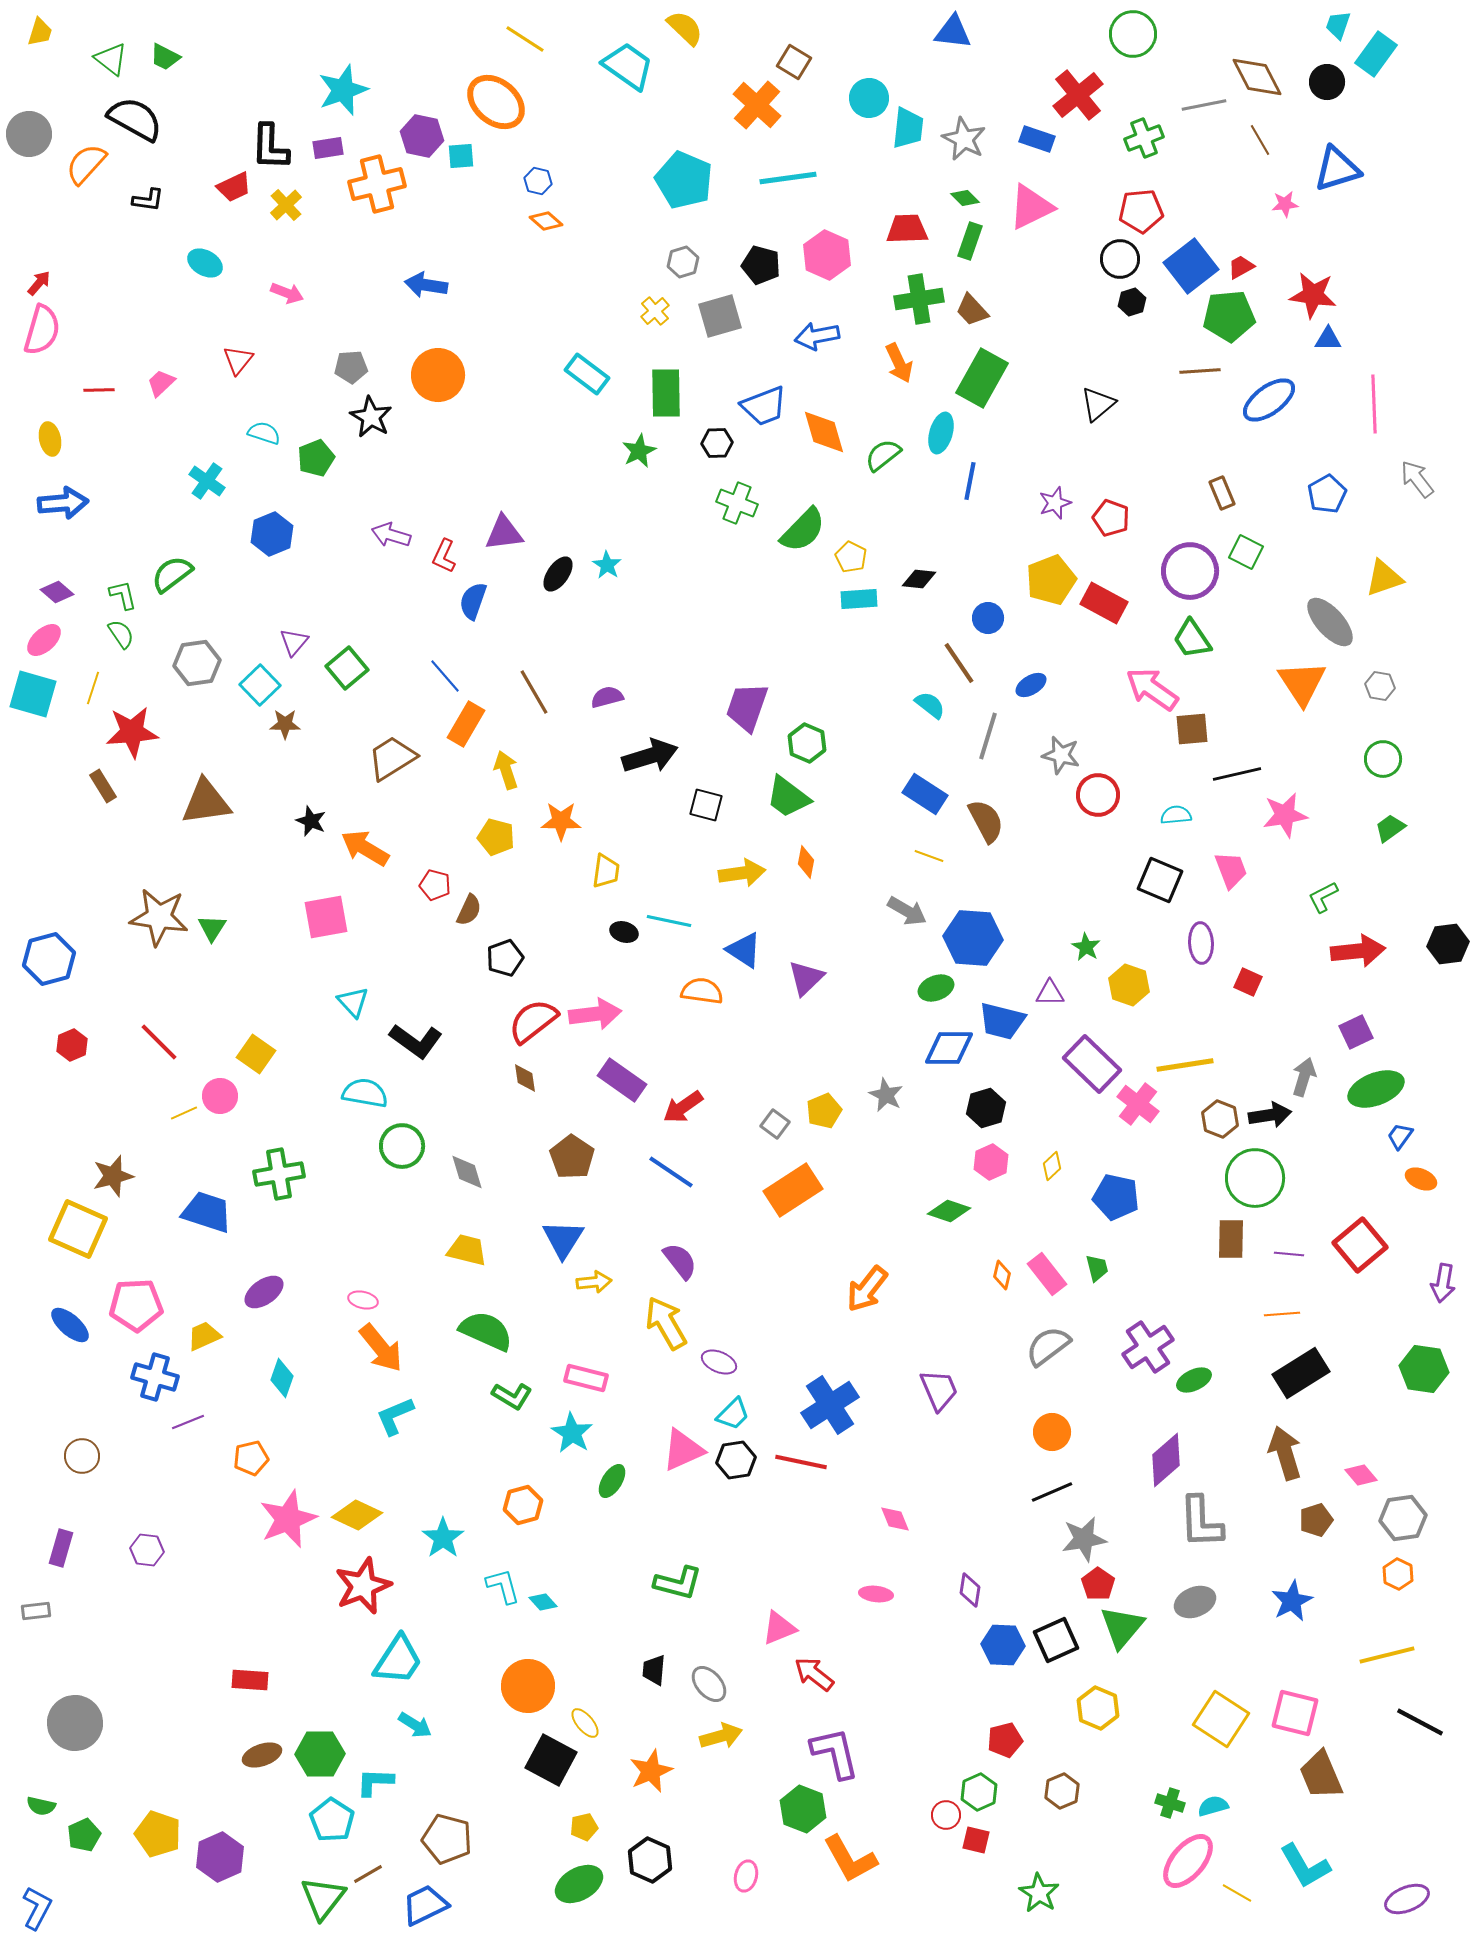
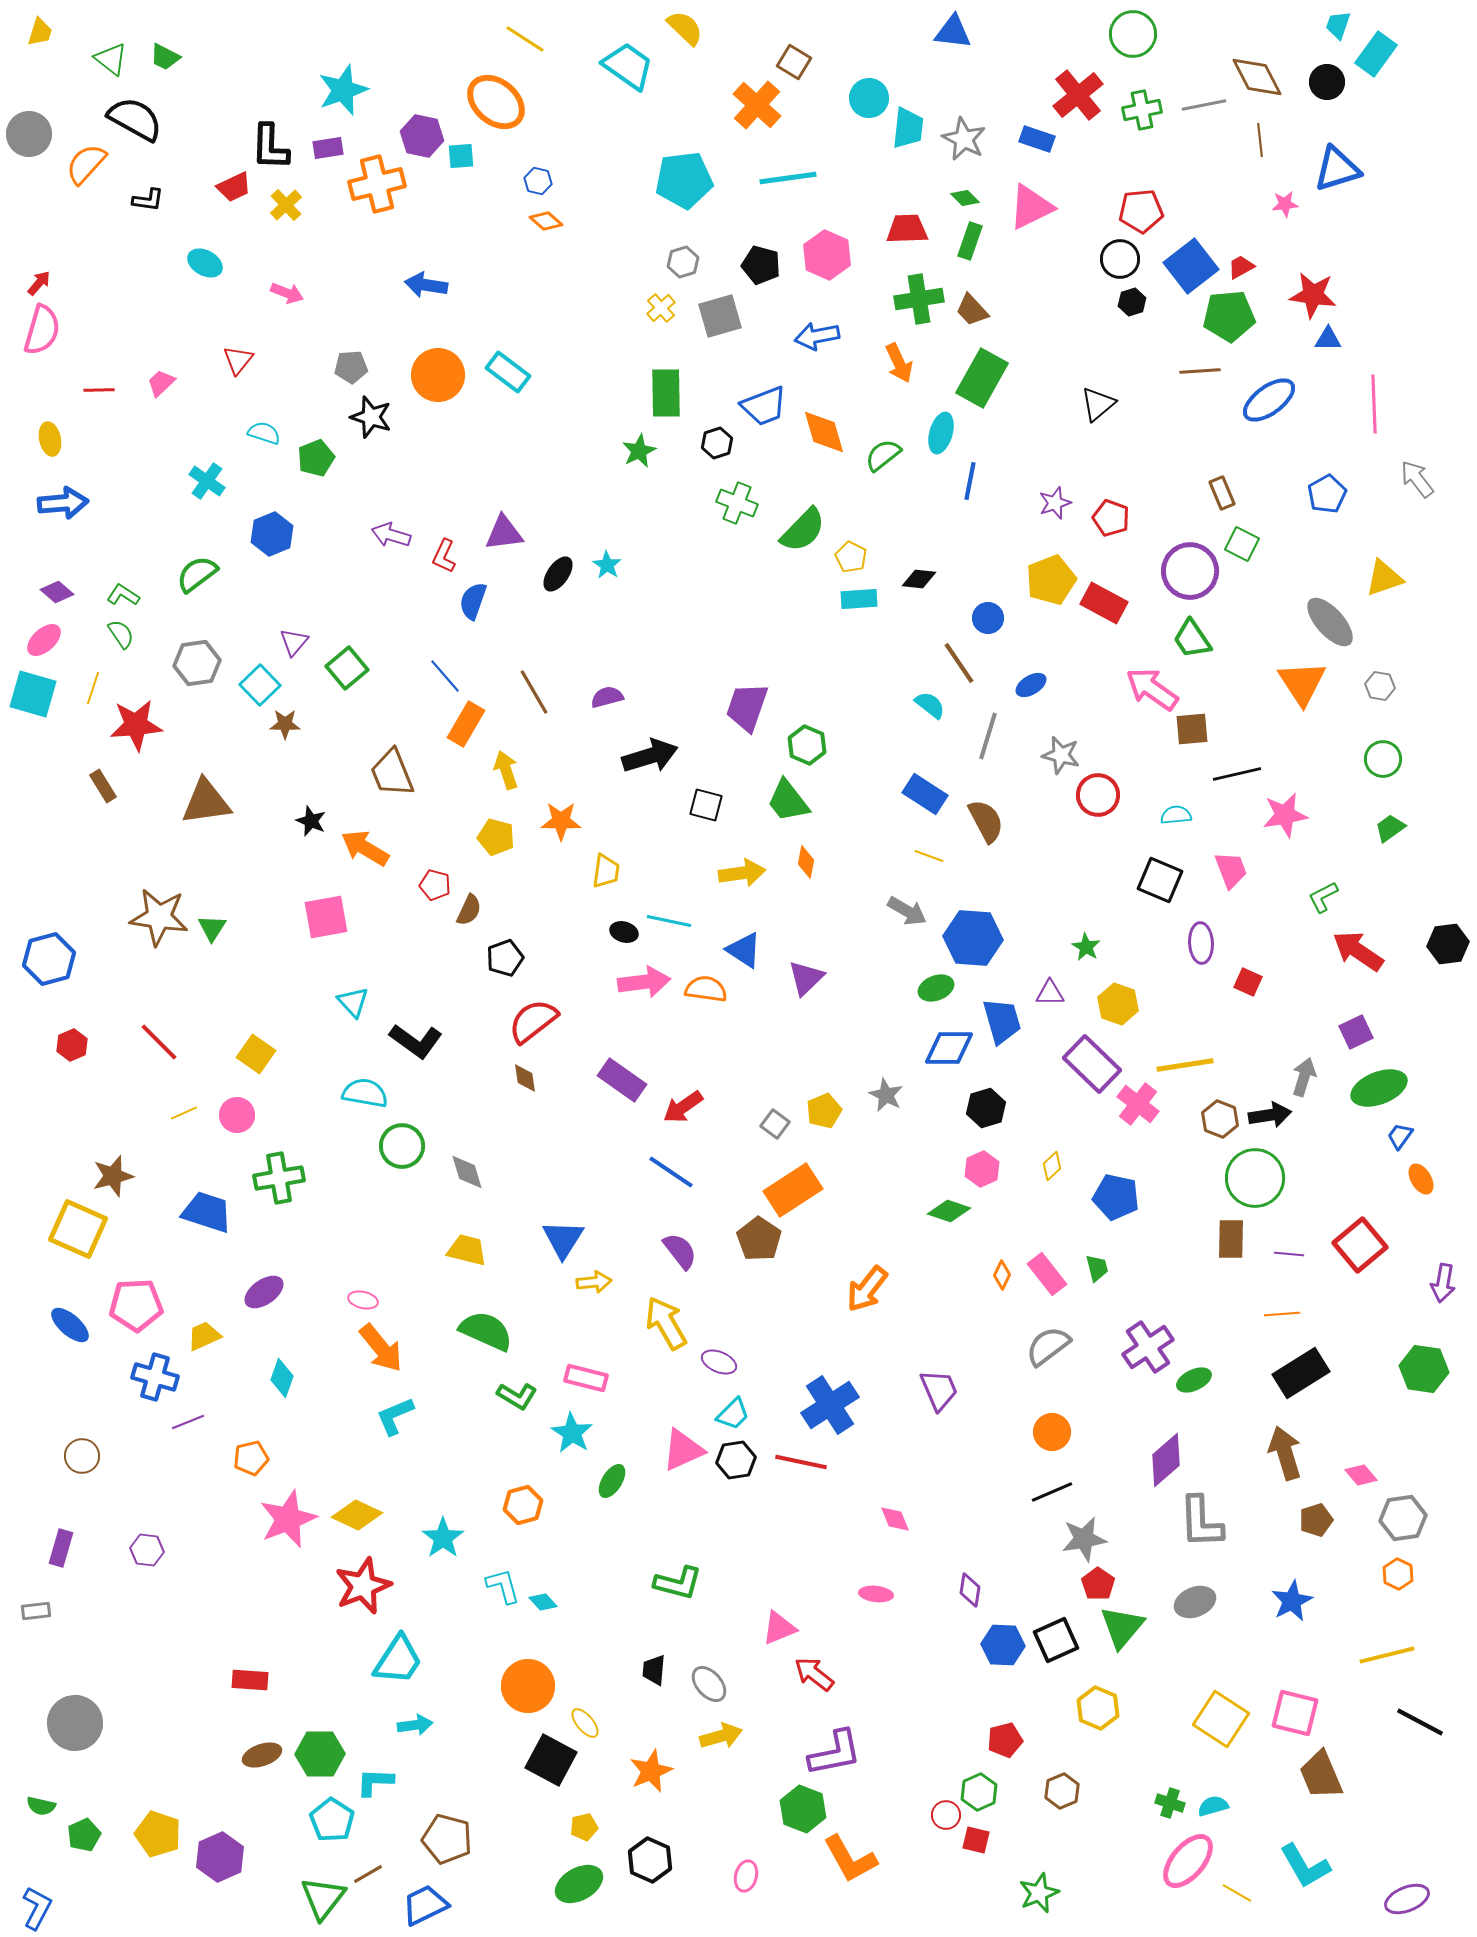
green cross at (1144, 138): moved 2 px left, 28 px up; rotated 9 degrees clockwise
brown line at (1260, 140): rotated 24 degrees clockwise
cyan pentagon at (684, 180): rotated 30 degrees counterclockwise
yellow cross at (655, 311): moved 6 px right, 3 px up
cyan rectangle at (587, 374): moved 79 px left, 2 px up
black star at (371, 417): rotated 12 degrees counterclockwise
black hexagon at (717, 443): rotated 16 degrees counterclockwise
green square at (1246, 552): moved 4 px left, 8 px up
green semicircle at (172, 574): moved 25 px right
green L-shape at (123, 595): rotated 44 degrees counterclockwise
red star at (132, 732): moved 4 px right, 7 px up
green hexagon at (807, 743): moved 2 px down
brown trapezoid at (392, 758): moved 15 px down; rotated 80 degrees counterclockwise
green trapezoid at (788, 797): moved 4 px down; rotated 15 degrees clockwise
red arrow at (1358, 951): rotated 140 degrees counterclockwise
yellow hexagon at (1129, 985): moved 11 px left, 19 px down
orange semicircle at (702, 991): moved 4 px right, 2 px up
pink arrow at (595, 1014): moved 49 px right, 32 px up
blue trapezoid at (1002, 1021): rotated 120 degrees counterclockwise
green ellipse at (1376, 1089): moved 3 px right, 1 px up
pink circle at (220, 1096): moved 17 px right, 19 px down
brown pentagon at (572, 1157): moved 187 px right, 82 px down
pink hexagon at (991, 1162): moved 9 px left, 7 px down
green cross at (279, 1174): moved 4 px down
orange ellipse at (1421, 1179): rotated 36 degrees clockwise
purple semicircle at (680, 1261): moved 10 px up
orange diamond at (1002, 1275): rotated 12 degrees clockwise
green L-shape at (512, 1396): moved 5 px right
cyan arrow at (415, 1725): rotated 40 degrees counterclockwise
purple L-shape at (835, 1753): rotated 92 degrees clockwise
green star at (1039, 1893): rotated 18 degrees clockwise
